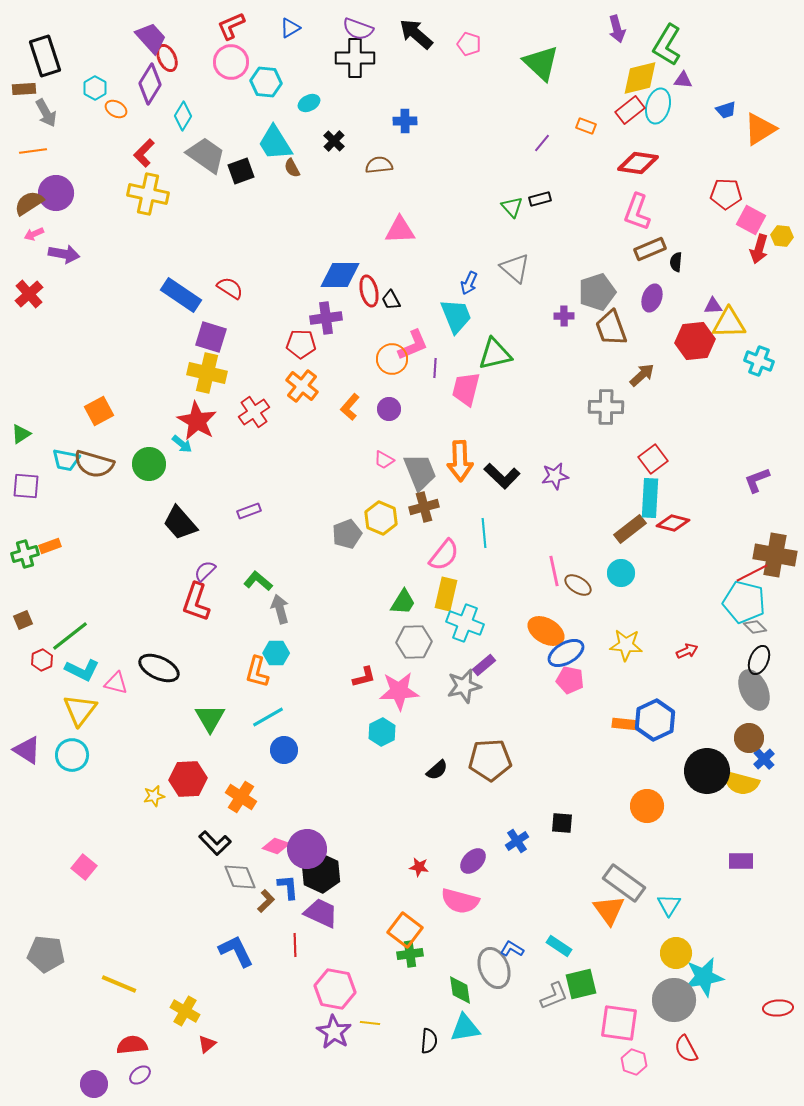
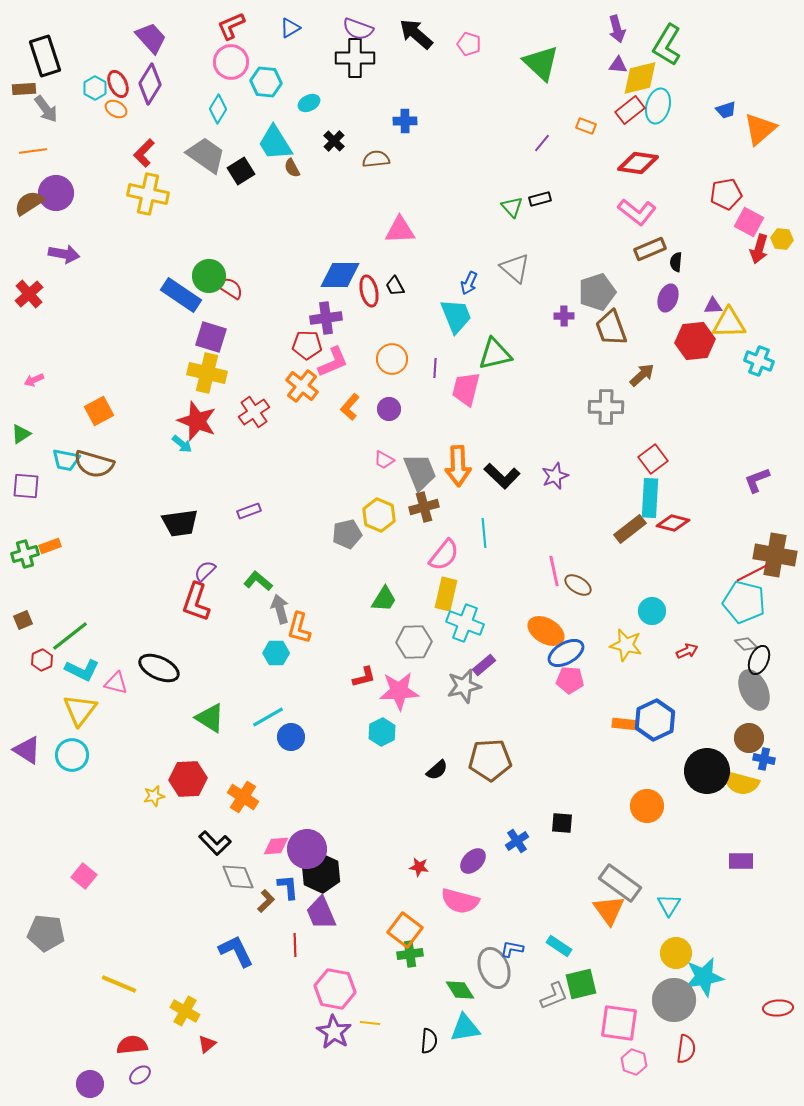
red ellipse at (167, 58): moved 49 px left, 26 px down
purple triangle at (683, 80): moved 65 px left, 15 px up
gray arrow at (46, 113): moved 4 px up; rotated 8 degrees counterclockwise
cyan diamond at (183, 116): moved 35 px right, 7 px up
orange triangle at (760, 129): rotated 9 degrees counterclockwise
brown semicircle at (379, 165): moved 3 px left, 6 px up
black square at (241, 171): rotated 12 degrees counterclockwise
red pentagon at (726, 194): rotated 12 degrees counterclockwise
pink L-shape at (637, 212): rotated 72 degrees counterclockwise
pink square at (751, 220): moved 2 px left, 2 px down
pink arrow at (34, 234): moved 146 px down
yellow hexagon at (782, 236): moved 3 px down
purple ellipse at (652, 298): moved 16 px right
black trapezoid at (391, 300): moved 4 px right, 14 px up
red pentagon at (301, 344): moved 6 px right, 1 px down
pink L-shape at (413, 345): moved 80 px left, 17 px down
red star at (197, 421): rotated 9 degrees counterclockwise
orange arrow at (460, 461): moved 2 px left, 5 px down
green circle at (149, 464): moved 60 px right, 188 px up
purple star at (555, 476): rotated 12 degrees counterclockwise
yellow hexagon at (381, 518): moved 2 px left, 3 px up
black trapezoid at (180, 523): rotated 57 degrees counterclockwise
gray pentagon at (347, 534): rotated 8 degrees clockwise
cyan circle at (621, 573): moved 31 px right, 38 px down
green trapezoid at (403, 602): moved 19 px left, 3 px up
gray diamond at (755, 627): moved 9 px left, 17 px down
yellow star at (626, 645): rotated 8 degrees clockwise
orange L-shape at (257, 672): moved 42 px right, 44 px up
pink pentagon at (570, 680): rotated 8 degrees counterclockwise
green triangle at (210, 718): rotated 28 degrees counterclockwise
blue circle at (284, 750): moved 7 px right, 13 px up
blue cross at (764, 759): rotated 35 degrees counterclockwise
orange cross at (241, 797): moved 2 px right
pink diamond at (276, 846): rotated 24 degrees counterclockwise
pink square at (84, 867): moved 9 px down
gray diamond at (240, 877): moved 2 px left
gray rectangle at (624, 883): moved 4 px left
purple trapezoid at (321, 913): rotated 138 degrees counterclockwise
blue L-shape at (512, 949): rotated 20 degrees counterclockwise
gray pentagon at (46, 954): moved 21 px up
green diamond at (460, 990): rotated 24 degrees counterclockwise
red semicircle at (686, 1049): rotated 144 degrees counterclockwise
purple circle at (94, 1084): moved 4 px left
